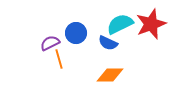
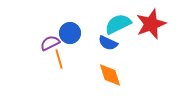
cyan semicircle: moved 2 px left
blue circle: moved 6 px left
orange diamond: rotated 72 degrees clockwise
